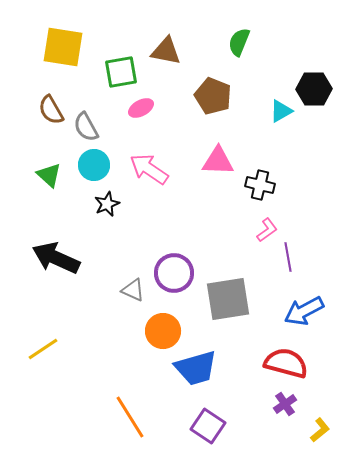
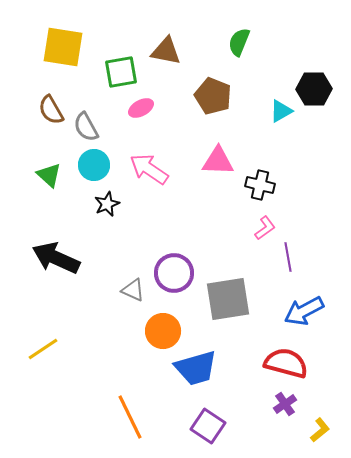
pink L-shape: moved 2 px left, 2 px up
orange line: rotated 6 degrees clockwise
